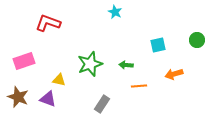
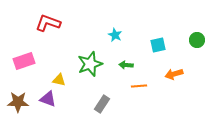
cyan star: moved 23 px down
brown star: moved 5 px down; rotated 20 degrees counterclockwise
